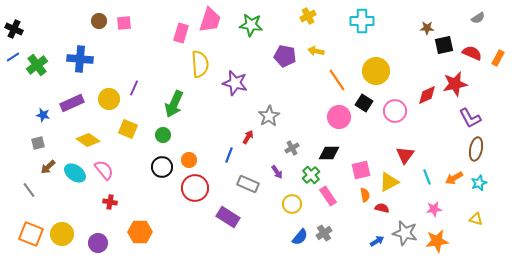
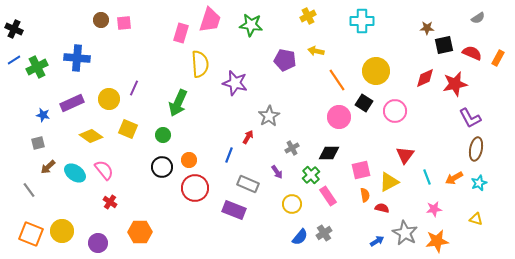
brown circle at (99, 21): moved 2 px right, 1 px up
purple pentagon at (285, 56): moved 4 px down
blue line at (13, 57): moved 1 px right, 3 px down
blue cross at (80, 59): moved 3 px left, 1 px up
green cross at (37, 65): moved 2 px down; rotated 10 degrees clockwise
red diamond at (427, 95): moved 2 px left, 17 px up
green arrow at (174, 104): moved 4 px right, 1 px up
yellow diamond at (88, 140): moved 3 px right, 4 px up
red cross at (110, 202): rotated 24 degrees clockwise
purple rectangle at (228, 217): moved 6 px right, 7 px up; rotated 10 degrees counterclockwise
gray star at (405, 233): rotated 15 degrees clockwise
yellow circle at (62, 234): moved 3 px up
